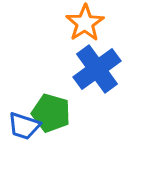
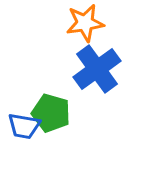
orange star: rotated 24 degrees clockwise
blue trapezoid: rotated 8 degrees counterclockwise
